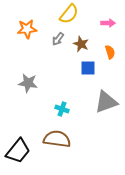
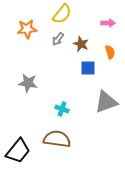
yellow semicircle: moved 7 px left
